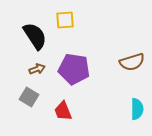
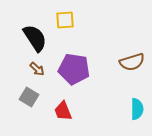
black semicircle: moved 2 px down
brown arrow: rotated 63 degrees clockwise
